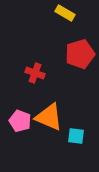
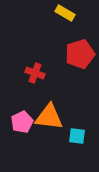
orange triangle: rotated 16 degrees counterclockwise
pink pentagon: moved 2 px right, 1 px down; rotated 25 degrees clockwise
cyan square: moved 1 px right
